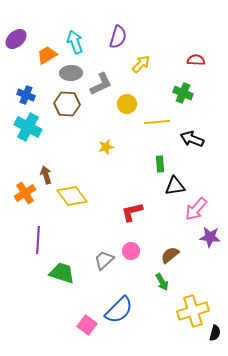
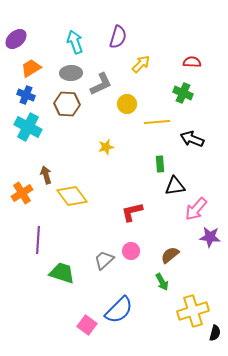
orange trapezoid: moved 16 px left, 13 px down
red semicircle: moved 4 px left, 2 px down
orange cross: moved 3 px left
